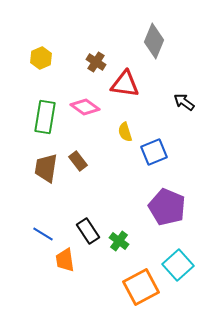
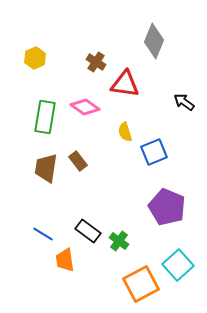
yellow hexagon: moved 6 px left
black rectangle: rotated 20 degrees counterclockwise
orange square: moved 3 px up
